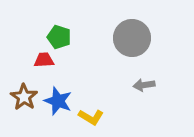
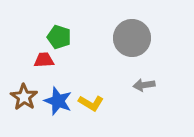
yellow L-shape: moved 14 px up
